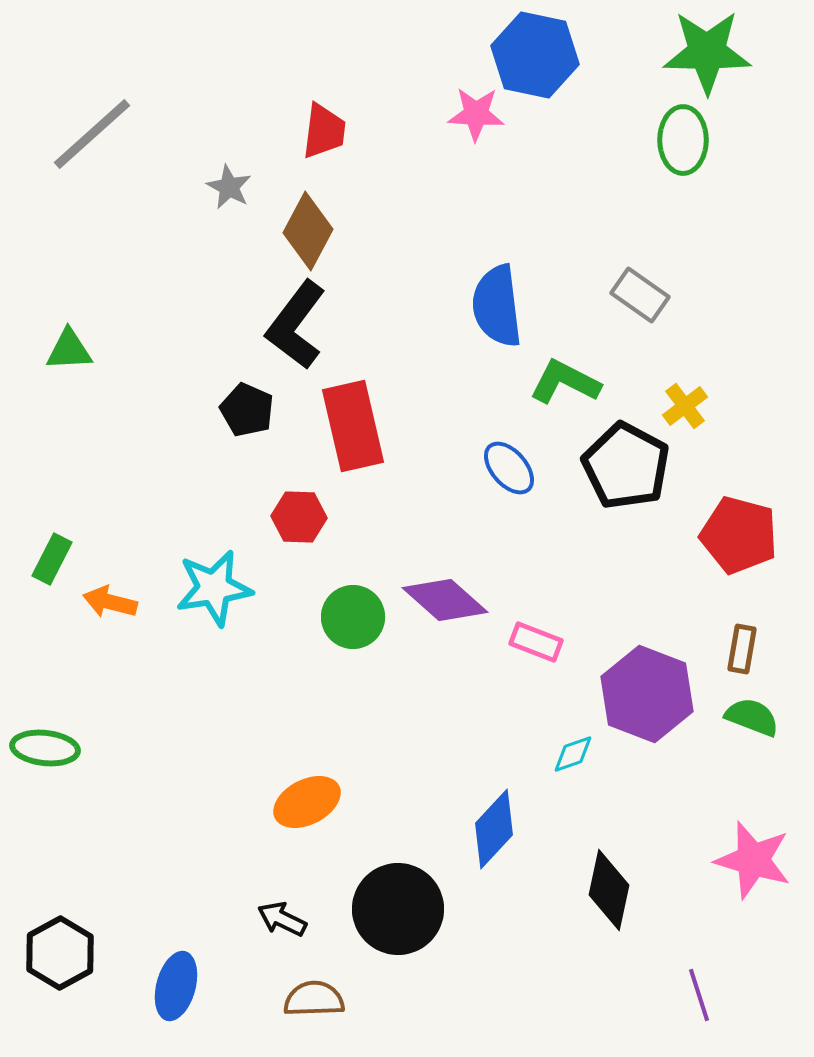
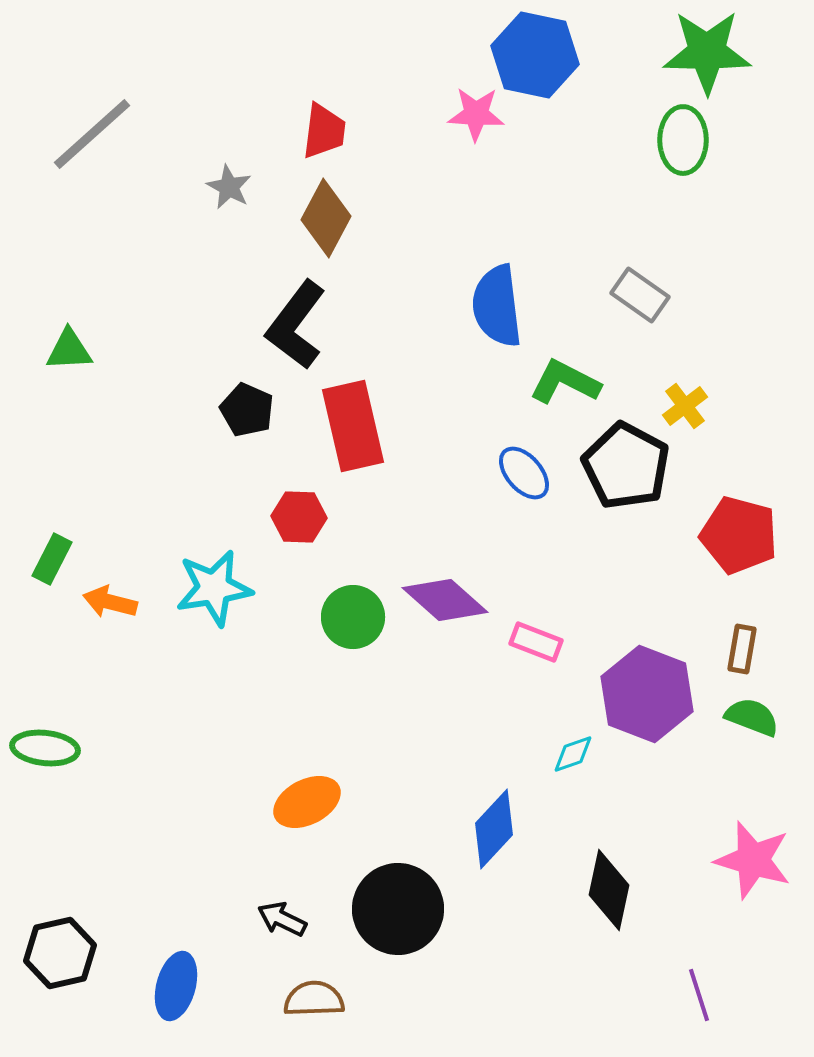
brown diamond at (308, 231): moved 18 px right, 13 px up
blue ellipse at (509, 468): moved 15 px right, 5 px down
black hexagon at (60, 953): rotated 16 degrees clockwise
